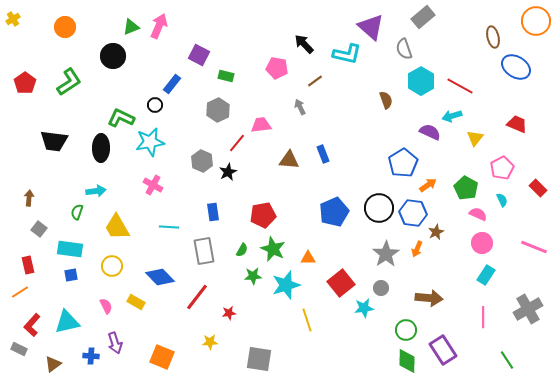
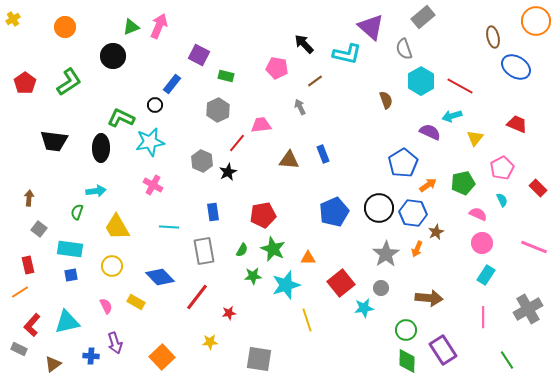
green pentagon at (466, 188): moved 3 px left, 5 px up; rotated 30 degrees clockwise
orange square at (162, 357): rotated 25 degrees clockwise
